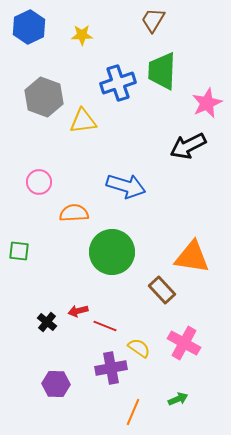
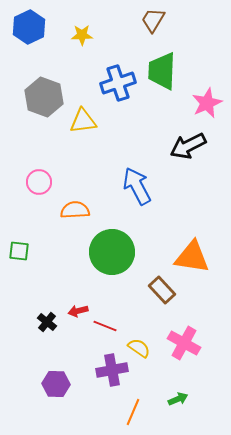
blue arrow: moved 11 px right; rotated 135 degrees counterclockwise
orange semicircle: moved 1 px right, 3 px up
purple cross: moved 1 px right, 2 px down
